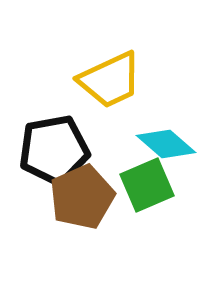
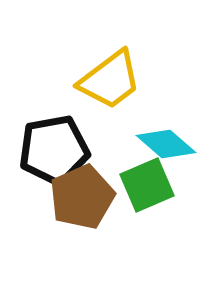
yellow trapezoid: rotated 12 degrees counterclockwise
